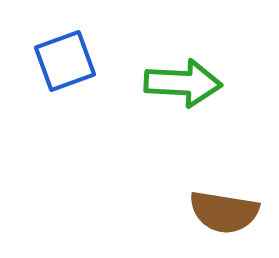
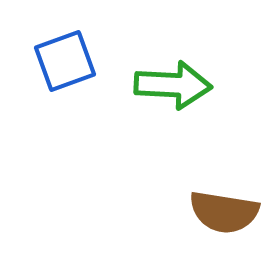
green arrow: moved 10 px left, 2 px down
